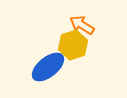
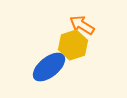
blue ellipse: moved 1 px right
